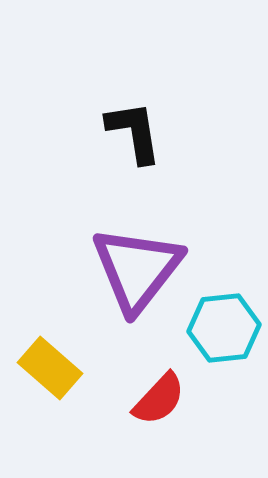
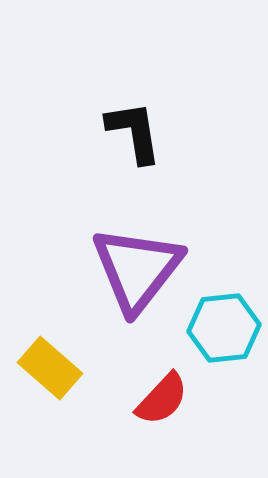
red semicircle: moved 3 px right
